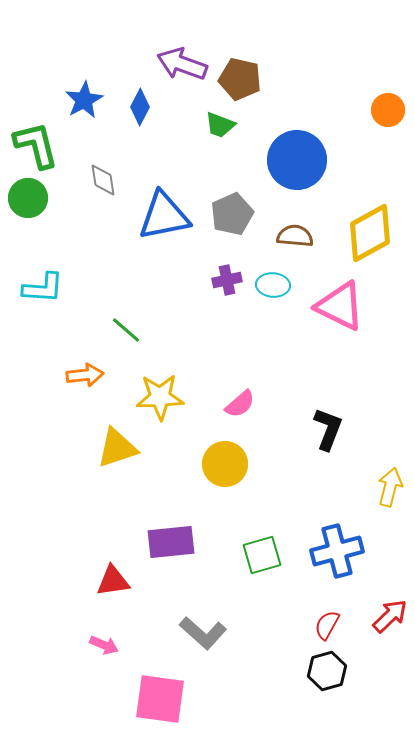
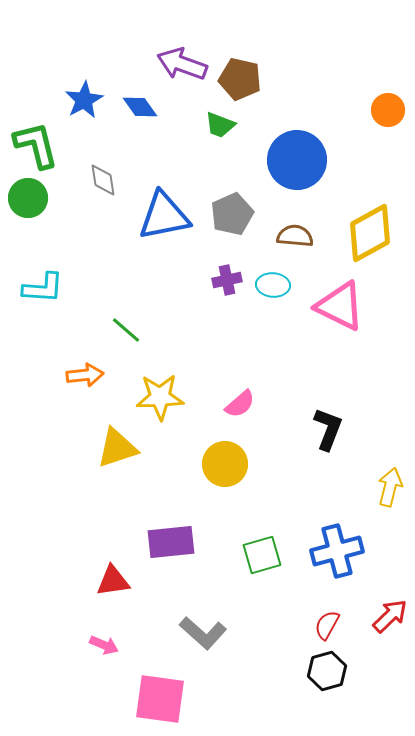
blue diamond: rotated 63 degrees counterclockwise
